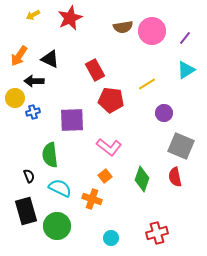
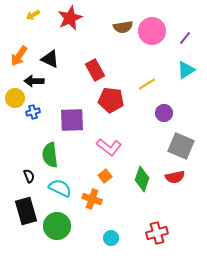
red semicircle: rotated 90 degrees counterclockwise
